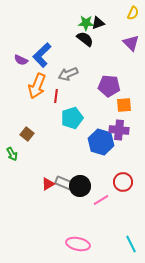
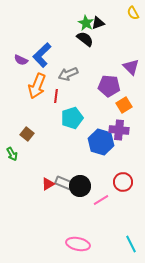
yellow semicircle: rotated 128 degrees clockwise
green star: rotated 28 degrees clockwise
purple triangle: moved 24 px down
orange square: rotated 28 degrees counterclockwise
